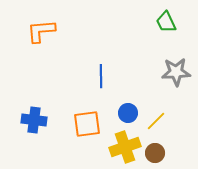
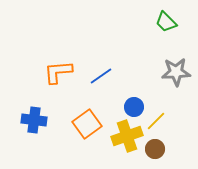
green trapezoid: rotated 20 degrees counterclockwise
orange L-shape: moved 17 px right, 41 px down
blue line: rotated 55 degrees clockwise
blue circle: moved 6 px right, 6 px up
orange square: rotated 28 degrees counterclockwise
yellow cross: moved 2 px right, 11 px up
brown circle: moved 4 px up
